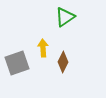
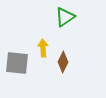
gray square: rotated 25 degrees clockwise
